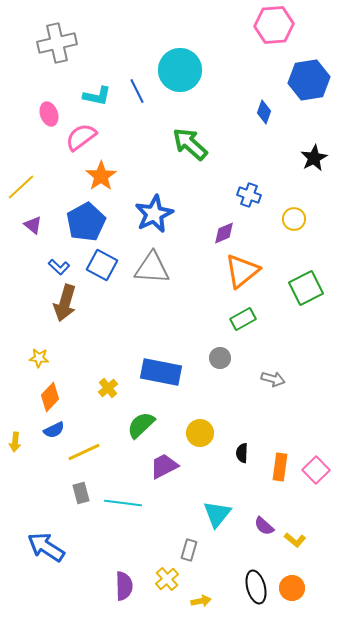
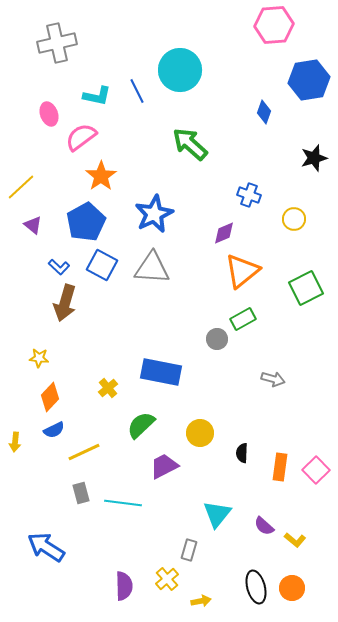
black star at (314, 158): rotated 12 degrees clockwise
gray circle at (220, 358): moved 3 px left, 19 px up
